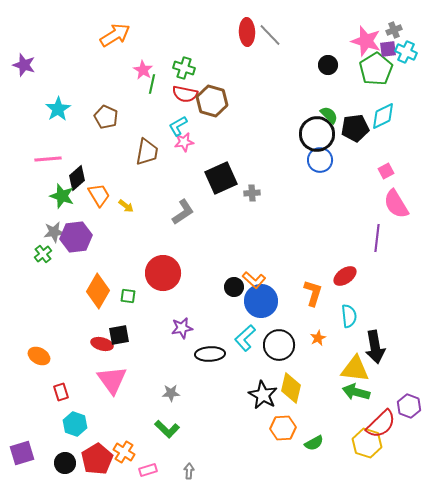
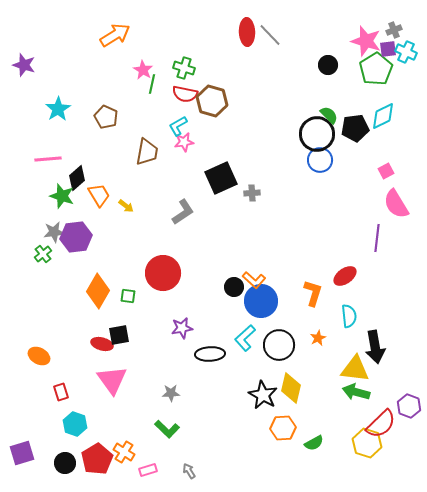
gray arrow at (189, 471): rotated 35 degrees counterclockwise
